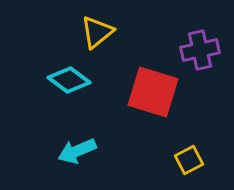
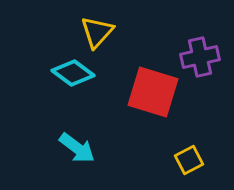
yellow triangle: rotated 9 degrees counterclockwise
purple cross: moved 7 px down
cyan diamond: moved 4 px right, 7 px up
cyan arrow: moved 3 px up; rotated 120 degrees counterclockwise
